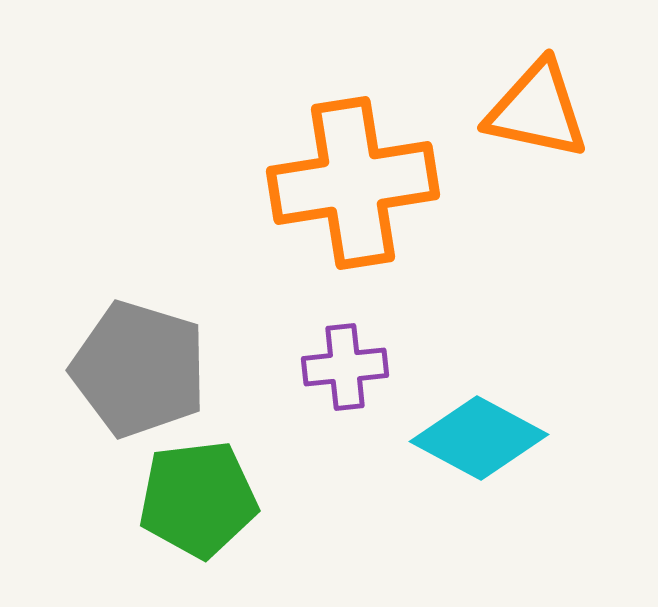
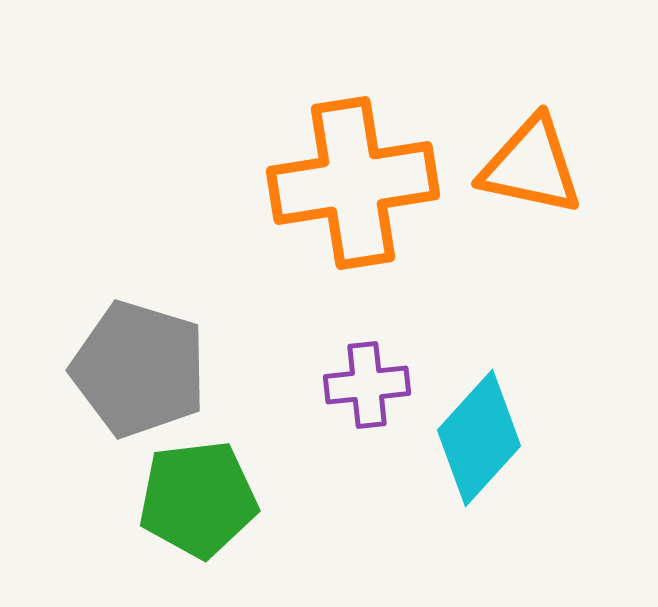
orange triangle: moved 6 px left, 56 px down
purple cross: moved 22 px right, 18 px down
cyan diamond: rotated 76 degrees counterclockwise
